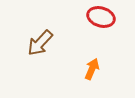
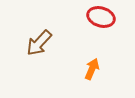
brown arrow: moved 1 px left
